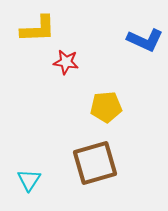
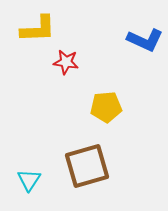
brown square: moved 8 px left, 3 px down
